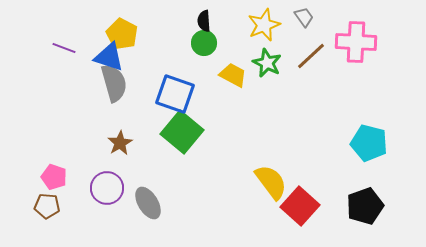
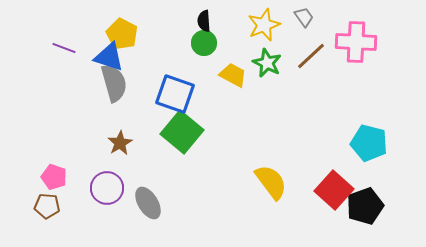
red square: moved 34 px right, 16 px up
